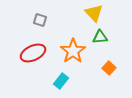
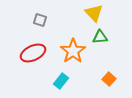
orange square: moved 11 px down
